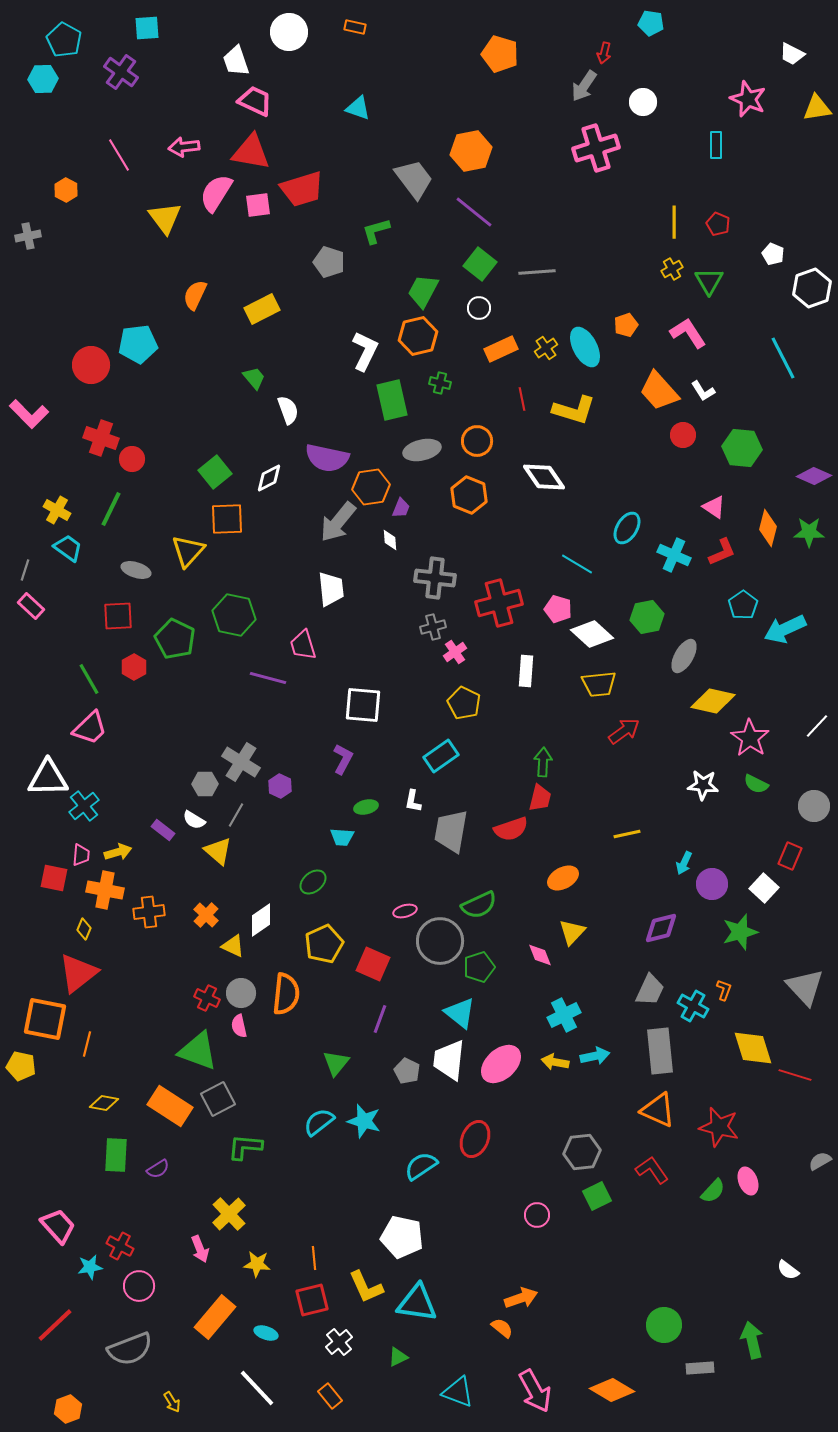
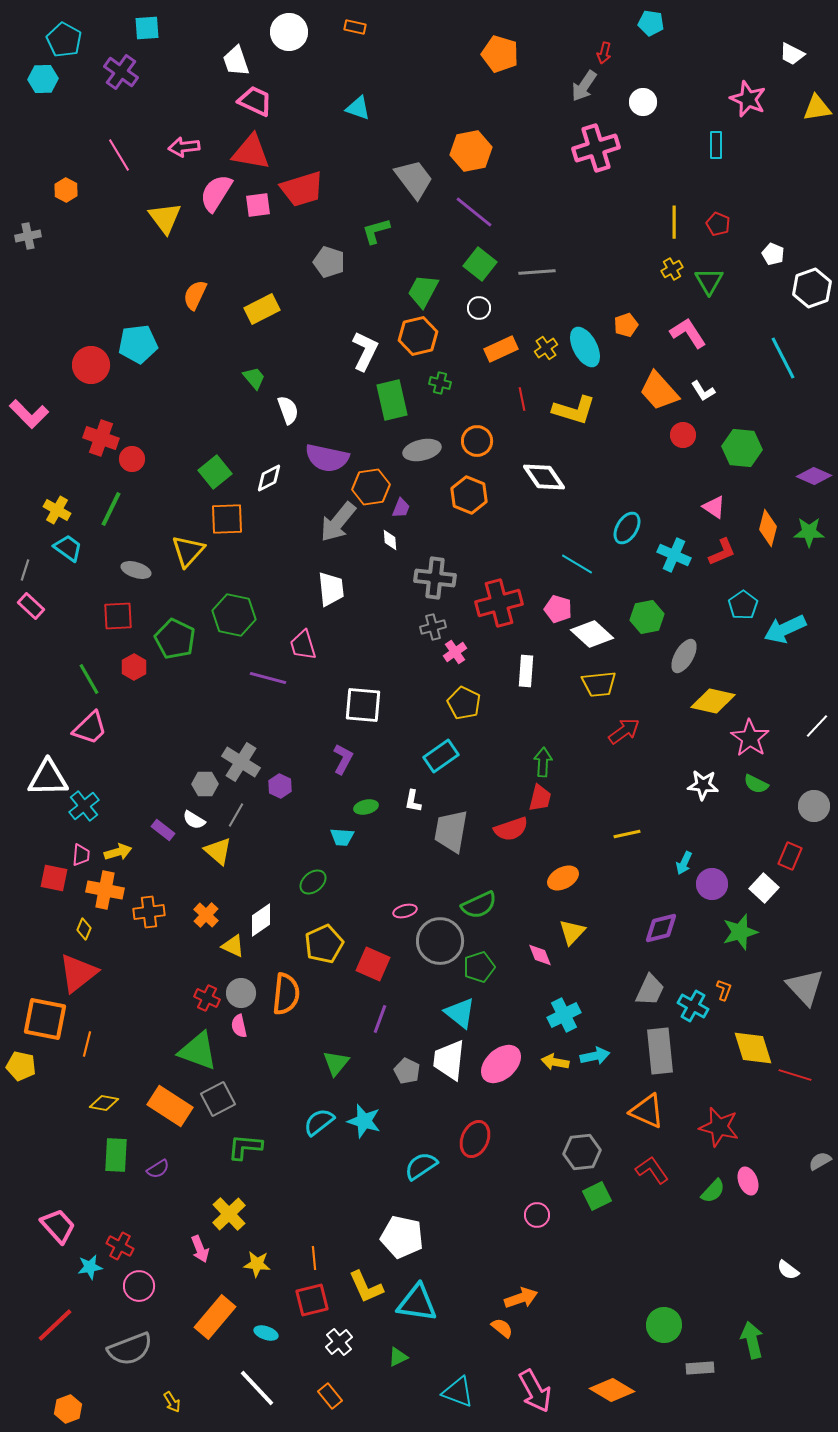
orange triangle at (658, 1110): moved 11 px left, 1 px down
